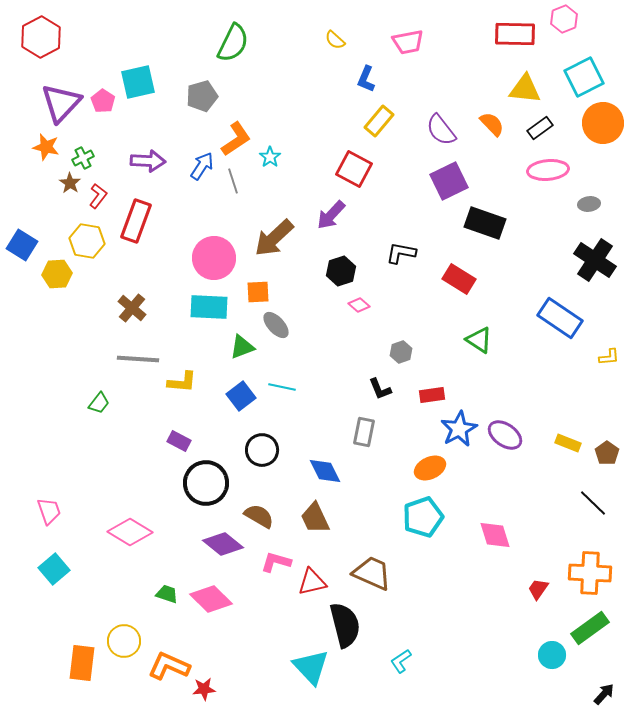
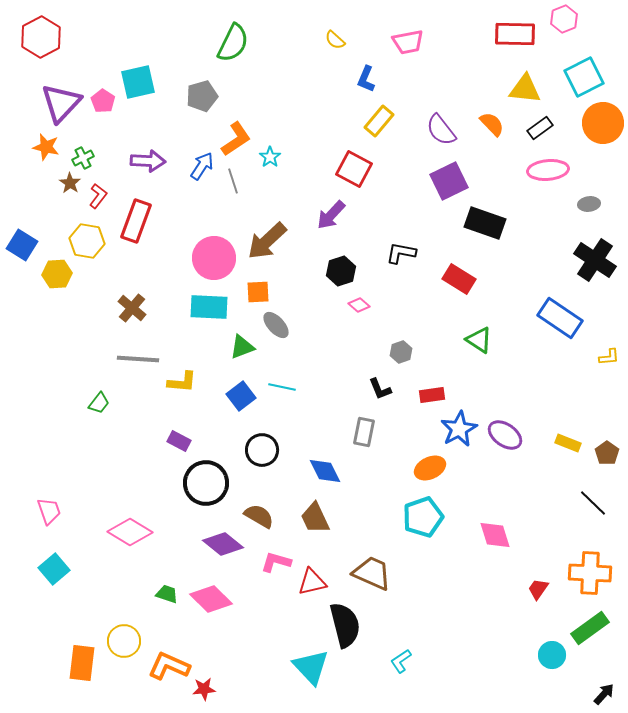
brown arrow at (274, 238): moved 7 px left, 3 px down
